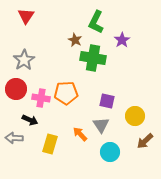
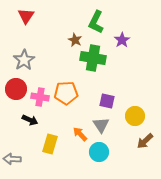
pink cross: moved 1 px left, 1 px up
gray arrow: moved 2 px left, 21 px down
cyan circle: moved 11 px left
